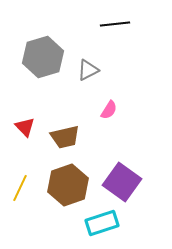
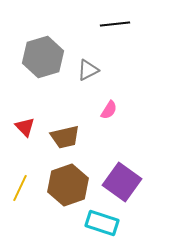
cyan rectangle: rotated 36 degrees clockwise
